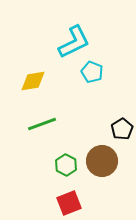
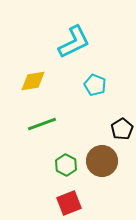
cyan pentagon: moved 3 px right, 13 px down
